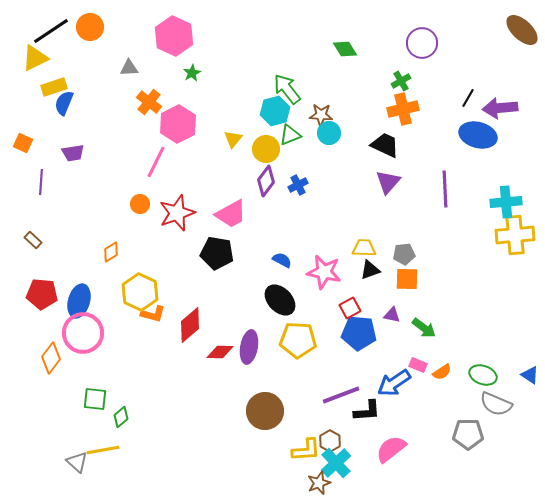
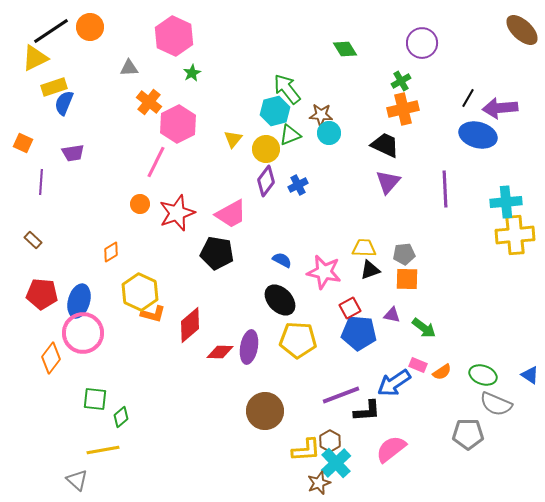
gray triangle at (77, 462): moved 18 px down
